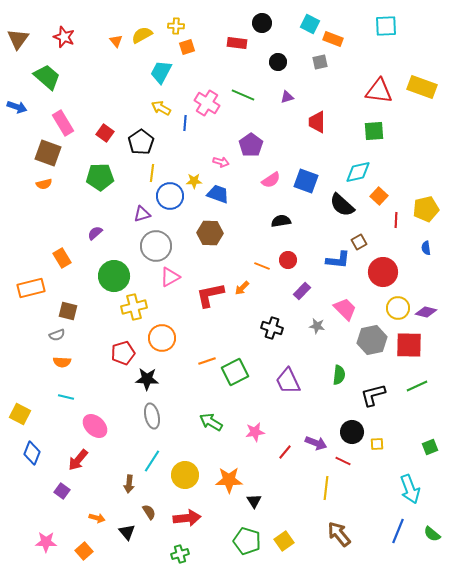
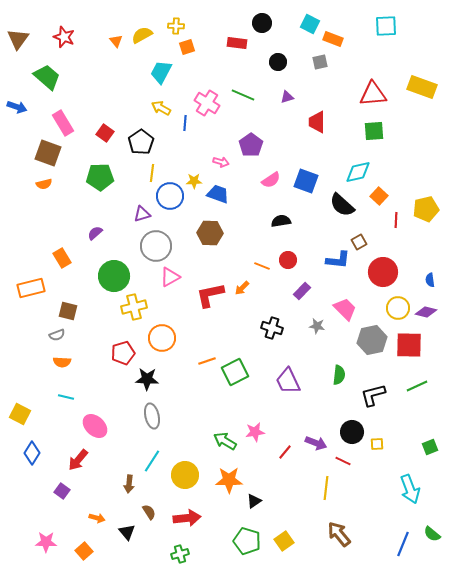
red triangle at (379, 91): moved 6 px left, 3 px down; rotated 12 degrees counterclockwise
blue semicircle at (426, 248): moved 4 px right, 32 px down
green arrow at (211, 422): moved 14 px right, 19 px down
blue diamond at (32, 453): rotated 10 degrees clockwise
black triangle at (254, 501): rotated 28 degrees clockwise
blue line at (398, 531): moved 5 px right, 13 px down
